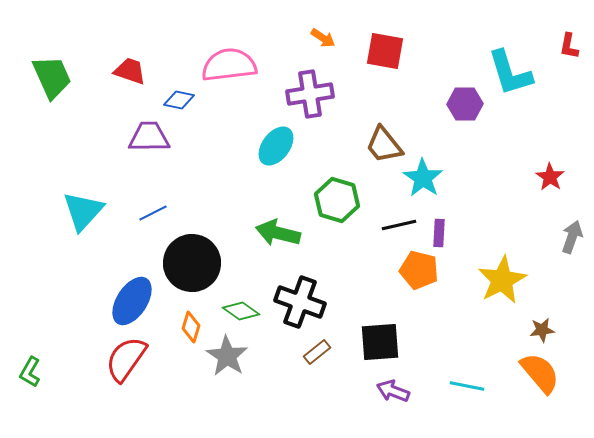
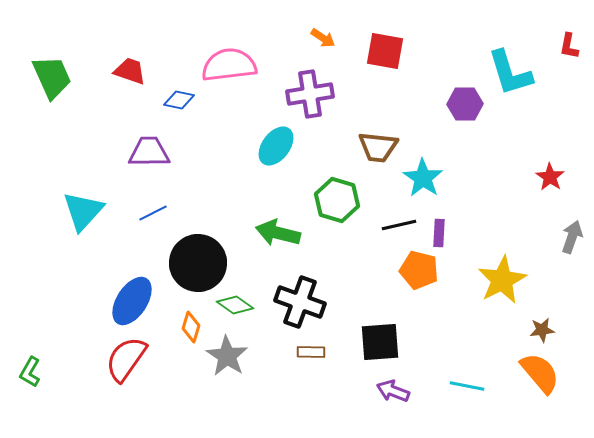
purple trapezoid: moved 15 px down
brown trapezoid: moved 6 px left, 2 px down; rotated 45 degrees counterclockwise
black circle: moved 6 px right
green diamond: moved 6 px left, 6 px up
brown rectangle: moved 6 px left; rotated 40 degrees clockwise
